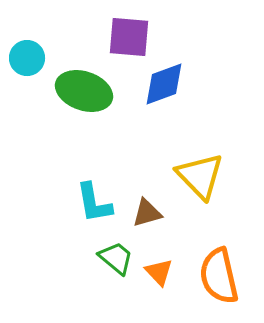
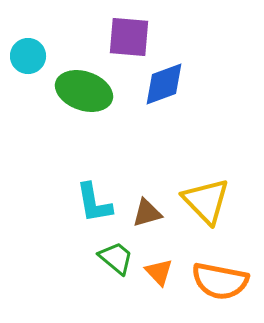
cyan circle: moved 1 px right, 2 px up
yellow triangle: moved 6 px right, 25 px down
orange semicircle: moved 1 px right, 5 px down; rotated 66 degrees counterclockwise
